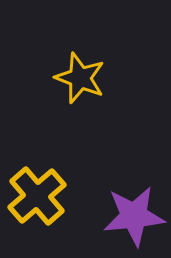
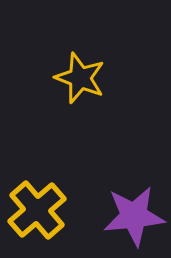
yellow cross: moved 14 px down
